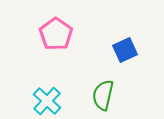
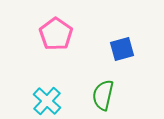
blue square: moved 3 px left, 1 px up; rotated 10 degrees clockwise
